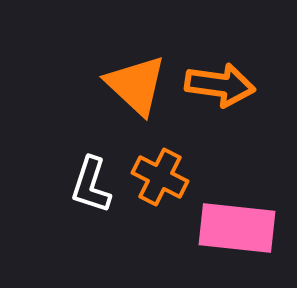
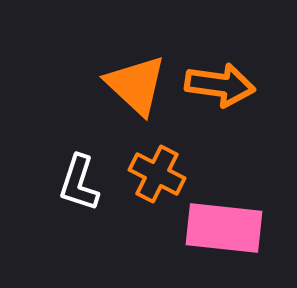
orange cross: moved 3 px left, 3 px up
white L-shape: moved 12 px left, 2 px up
pink rectangle: moved 13 px left
